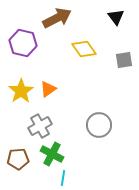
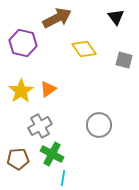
gray square: rotated 24 degrees clockwise
